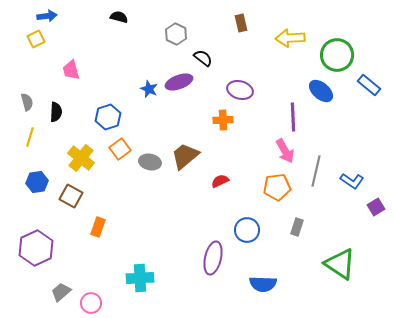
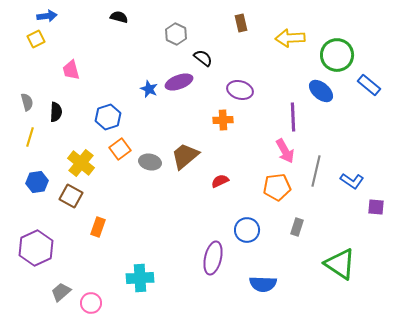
yellow cross at (81, 158): moved 5 px down
purple square at (376, 207): rotated 36 degrees clockwise
